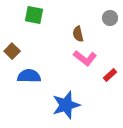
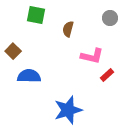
green square: moved 2 px right
brown semicircle: moved 10 px left, 5 px up; rotated 28 degrees clockwise
brown square: moved 1 px right
pink L-shape: moved 7 px right, 2 px up; rotated 25 degrees counterclockwise
red rectangle: moved 3 px left
blue star: moved 2 px right, 5 px down
